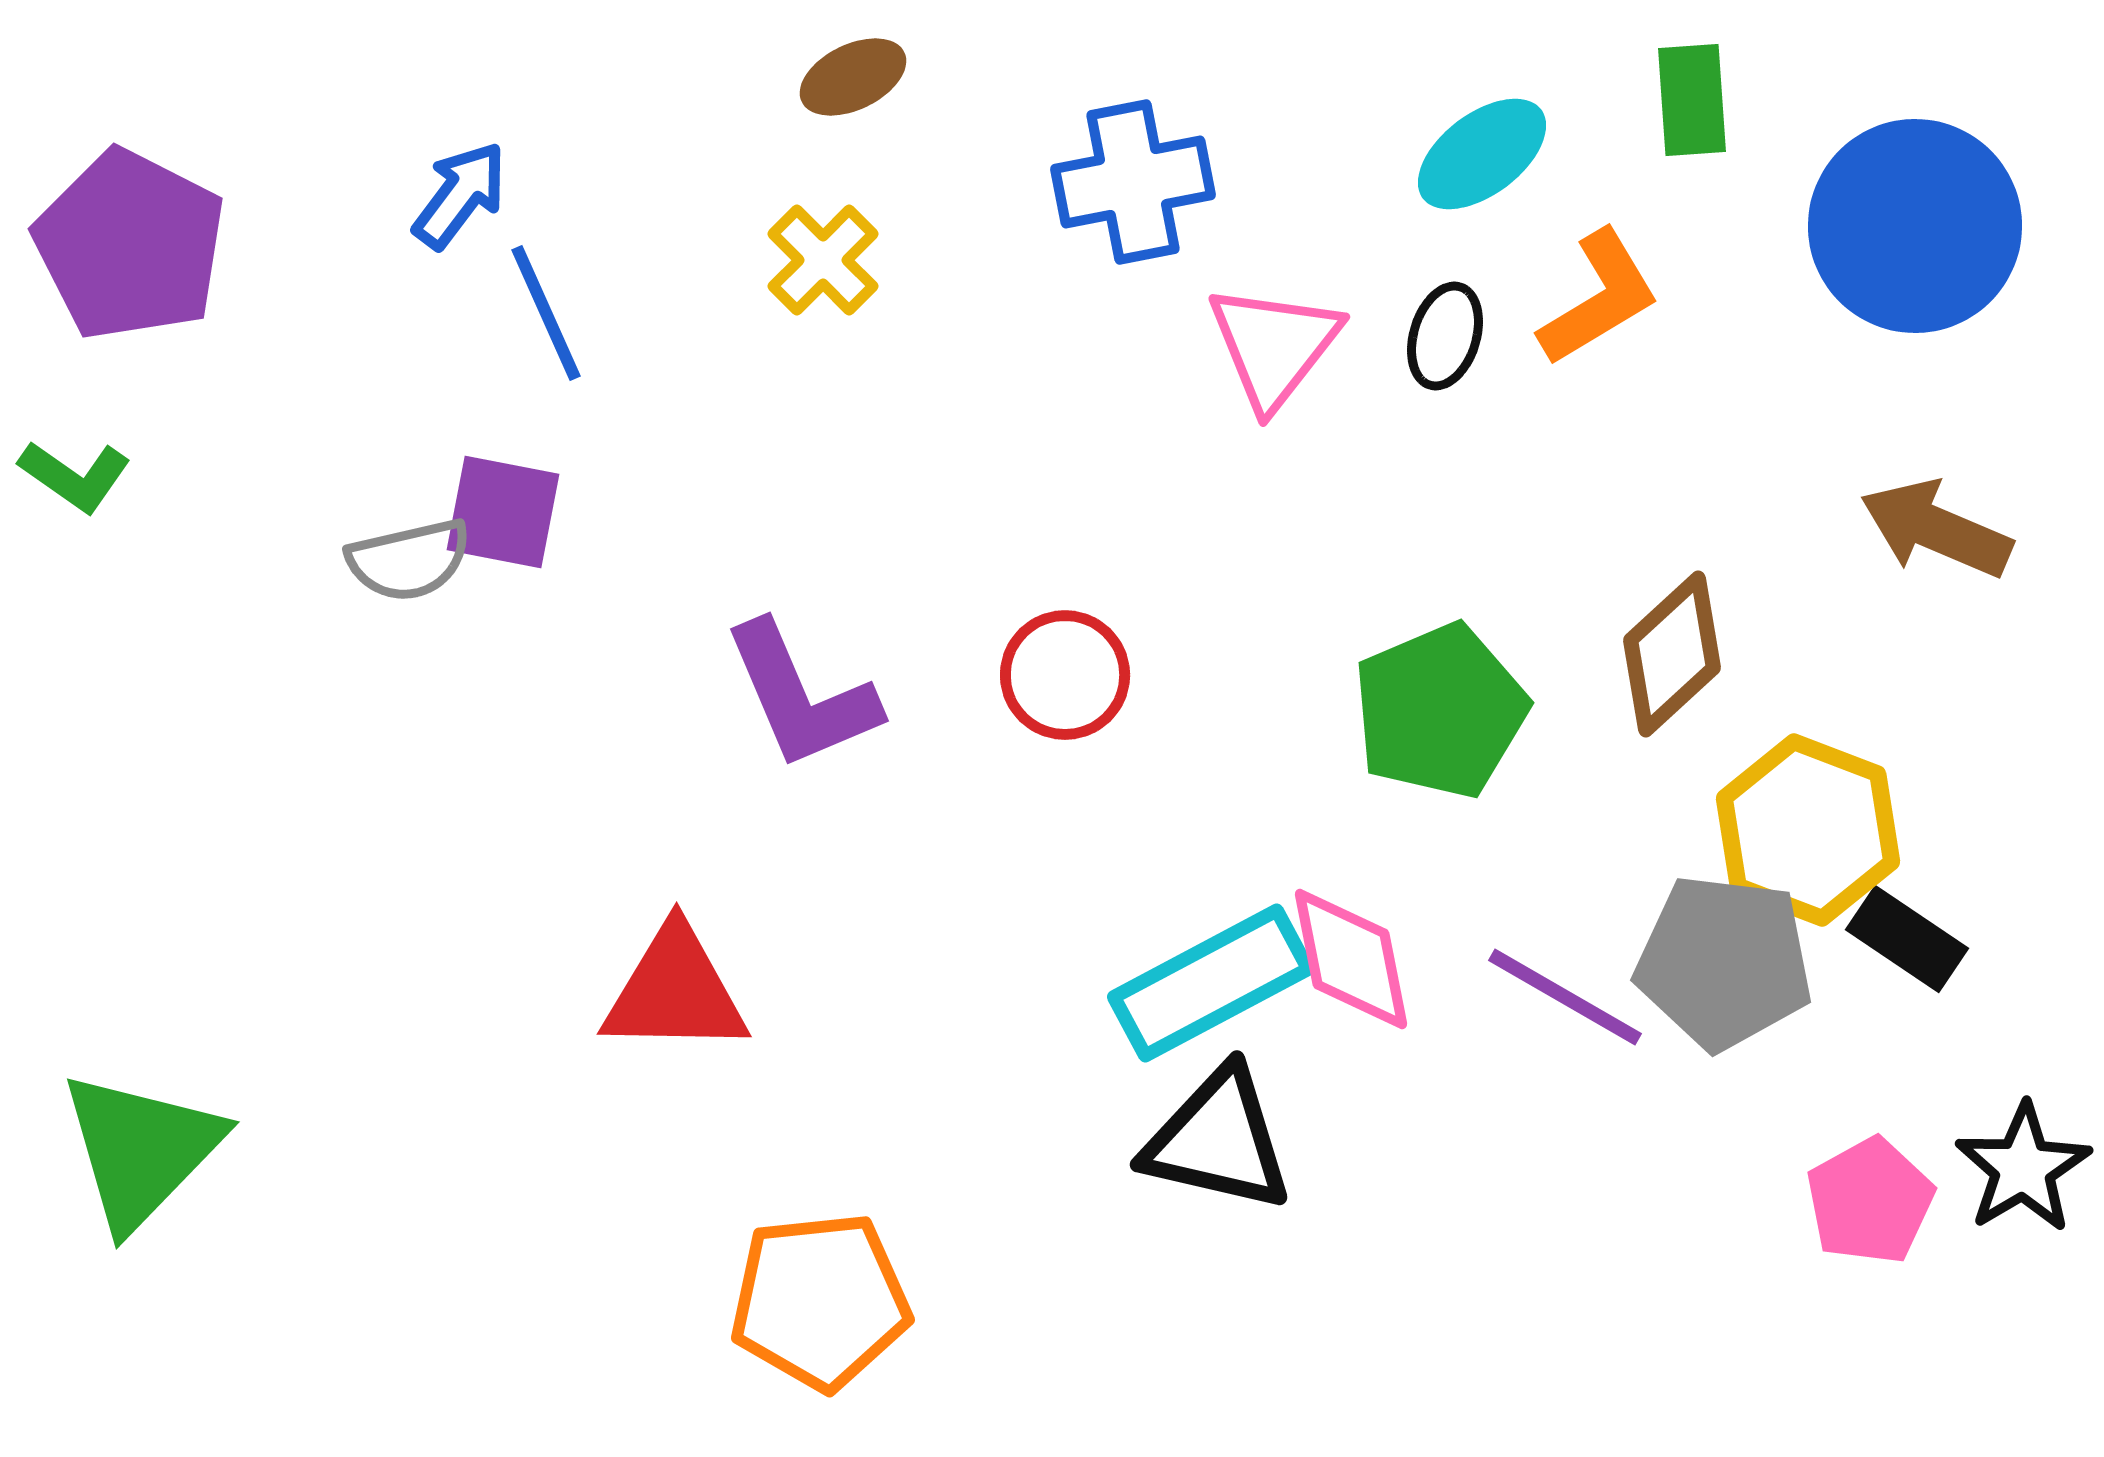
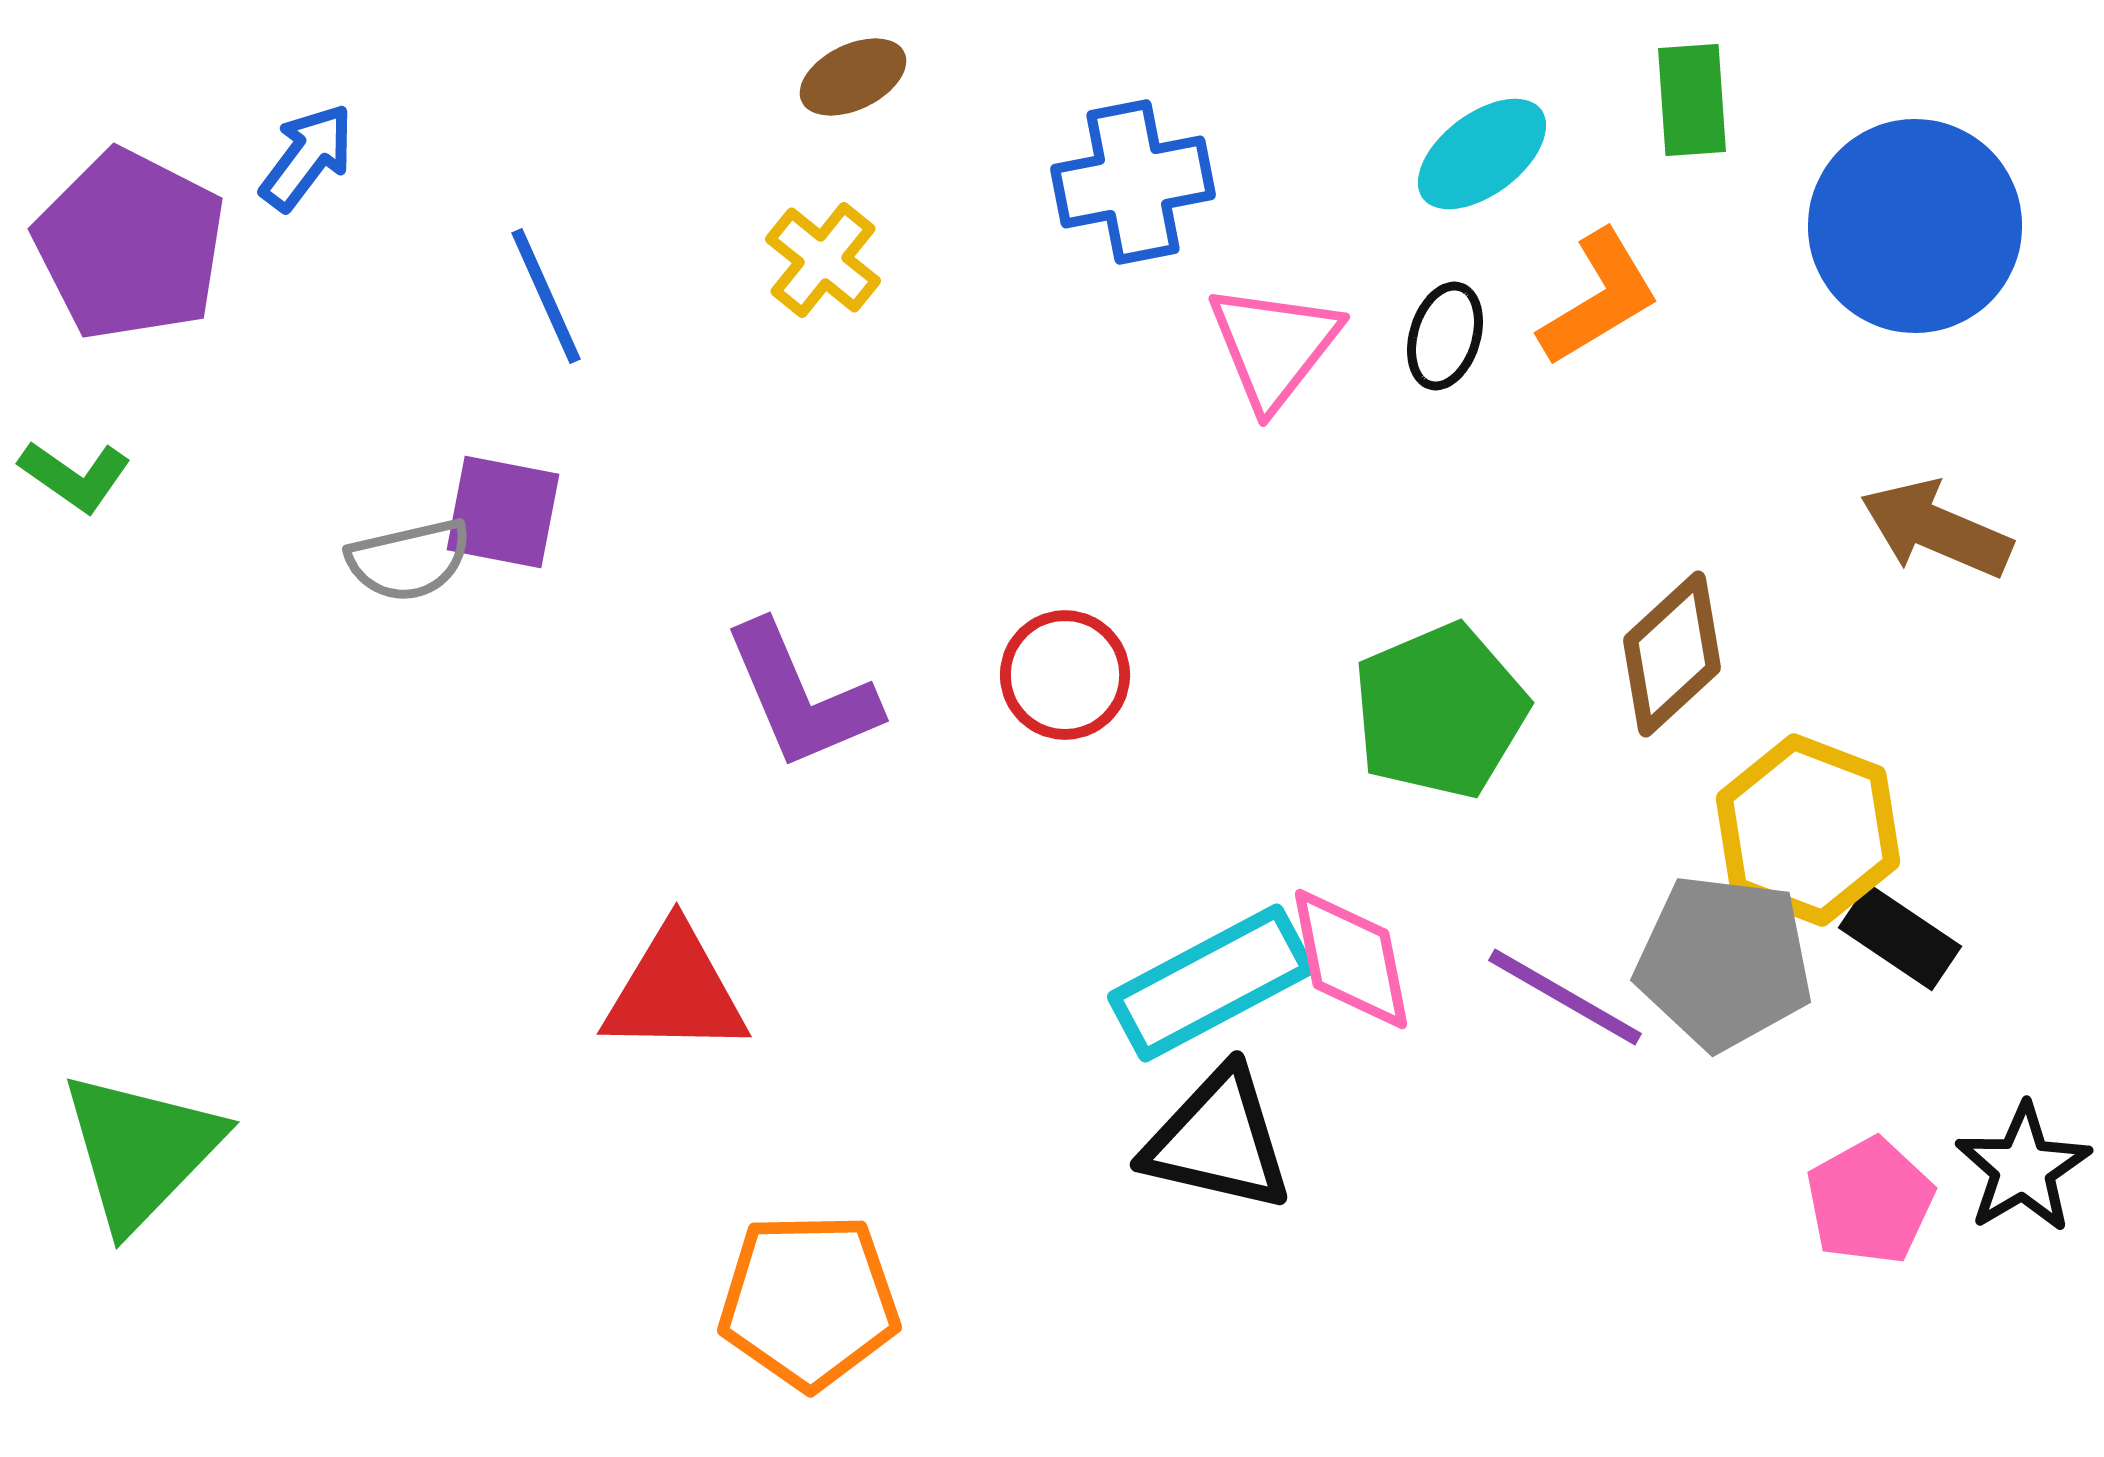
blue arrow: moved 153 px left, 38 px up
yellow cross: rotated 6 degrees counterclockwise
blue line: moved 17 px up
black rectangle: moved 7 px left, 2 px up
orange pentagon: moved 11 px left; rotated 5 degrees clockwise
